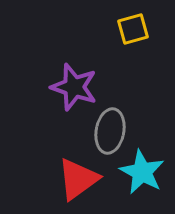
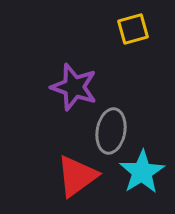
gray ellipse: moved 1 px right
cyan star: rotated 12 degrees clockwise
red triangle: moved 1 px left, 3 px up
